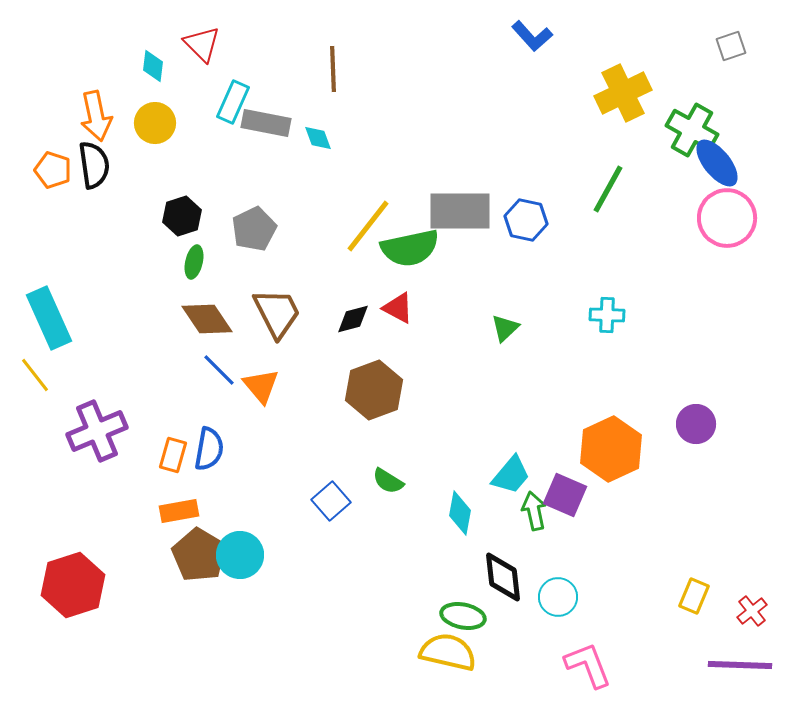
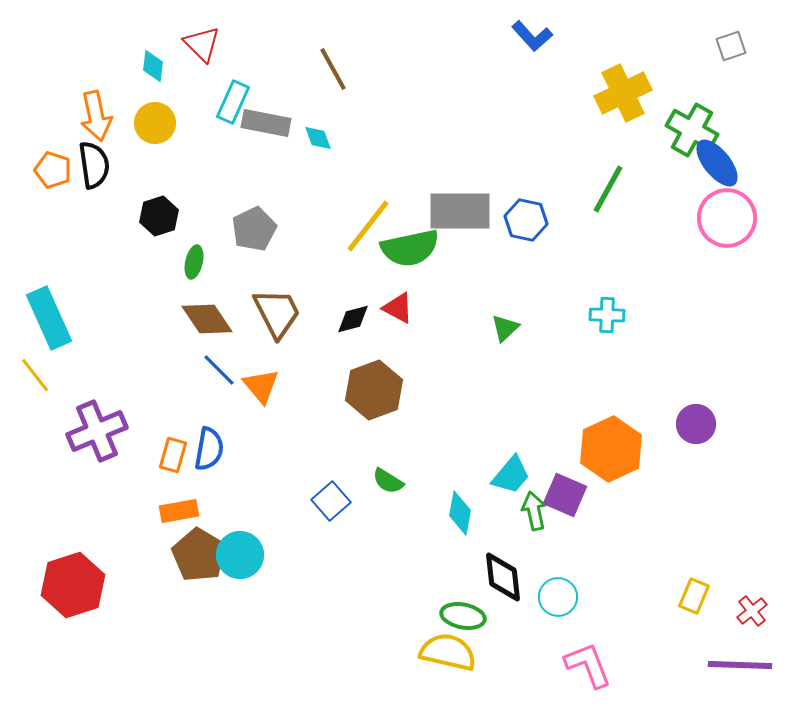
brown line at (333, 69): rotated 27 degrees counterclockwise
black hexagon at (182, 216): moved 23 px left
